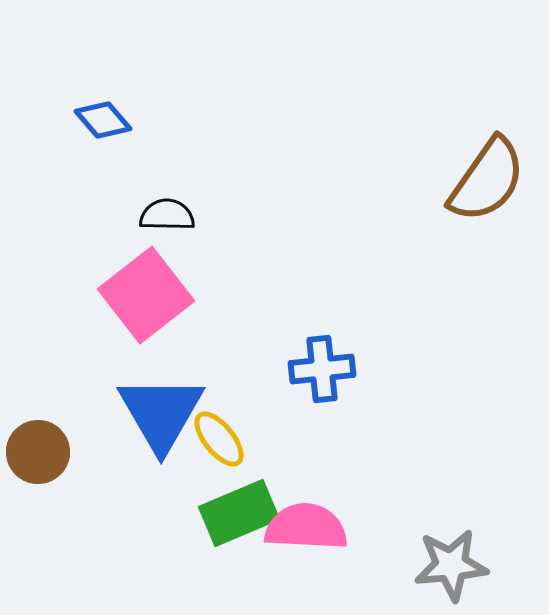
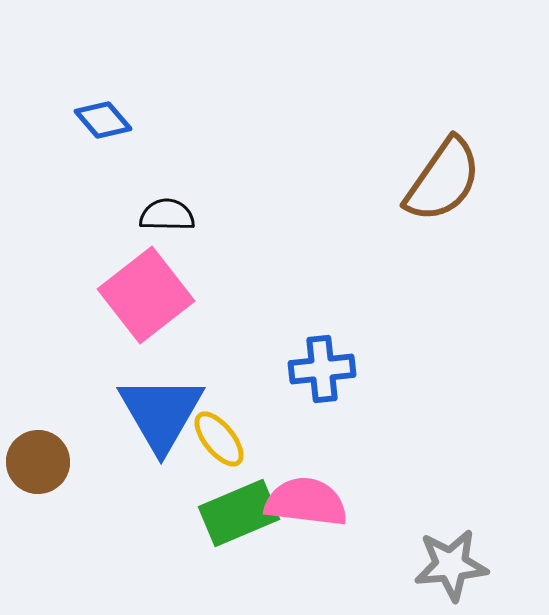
brown semicircle: moved 44 px left
brown circle: moved 10 px down
pink semicircle: moved 25 px up; rotated 4 degrees clockwise
